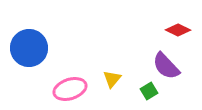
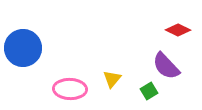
blue circle: moved 6 px left
pink ellipse: rotated 20 degrees clockwise
